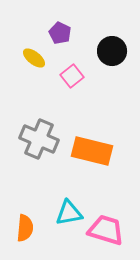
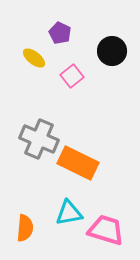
orange rectangle: moved 14 px left, 12 px down; rotated 12 degrees clockwise
